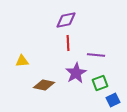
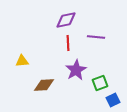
purple line: moved 18 px up
purple star: moved 3 px up
brown diamond: rotated 15 degrees counterclockwise
